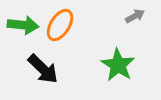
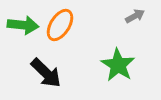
black arrow: moved 3 px right, 4 px down
